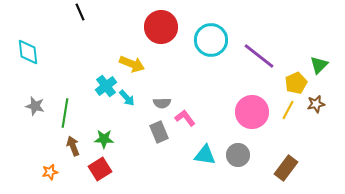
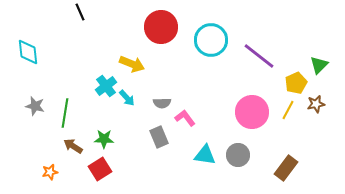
gray rectangle: moved 5 px down
brown arrow: rotated 36 degrees counterclockwise
